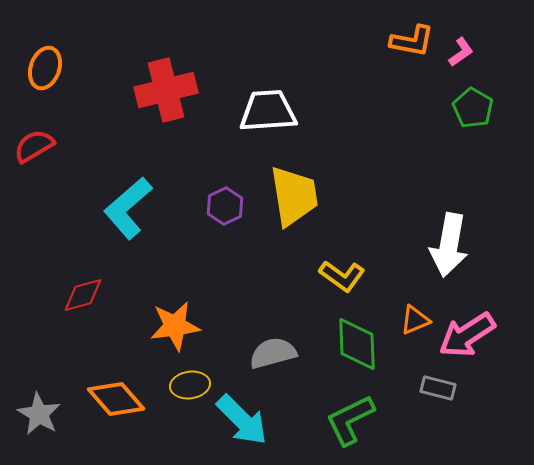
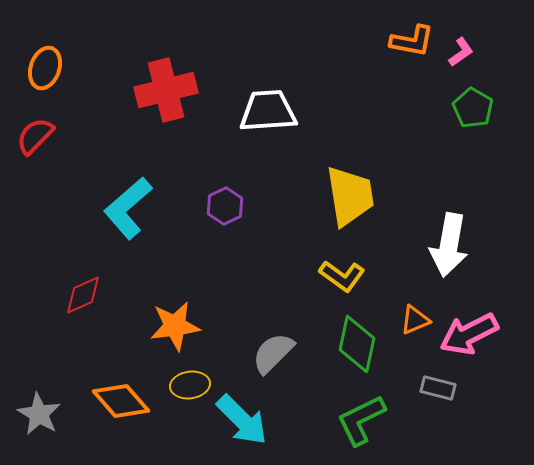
red semicircle: moved 1 px right, 10 px up; rotated 15 degrees counterclockwise
yellow trapezoid: moved 56 px right
red diamond: rotated 9 degrees counterclockwise
pink arrow: moved 2 px right, 1 px up; rotated 6 degrees clockwise
green diamond: rotated 14 degrees clockwise
gray semicircle: rotated 30 degrees counterclockwise
orange diamond: moved 5 px right, 2 px down
green L-shape: moved 11 px right
